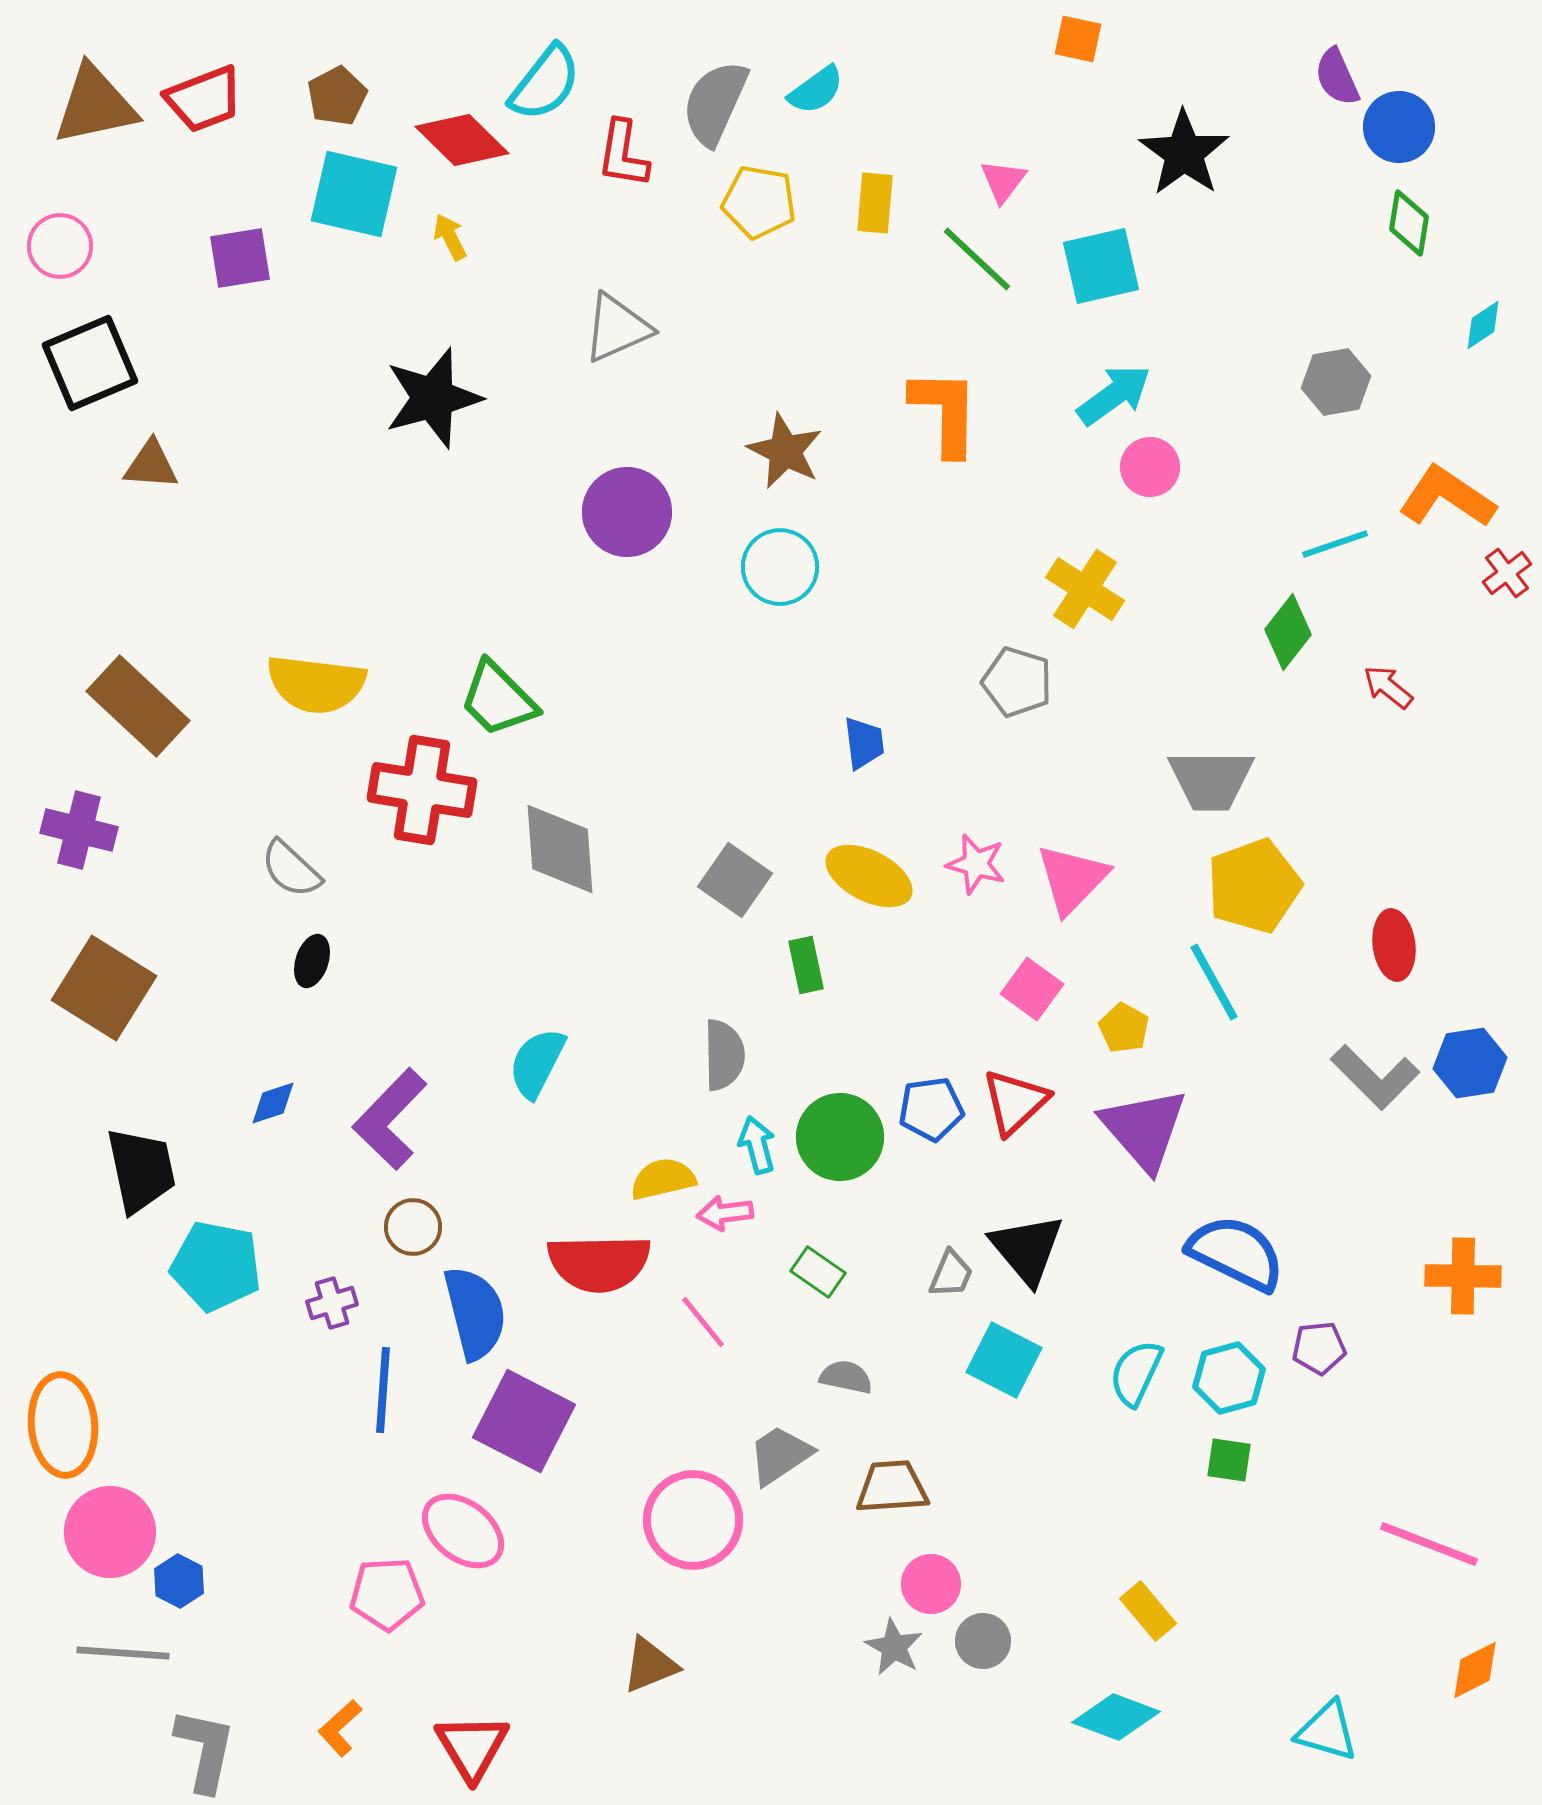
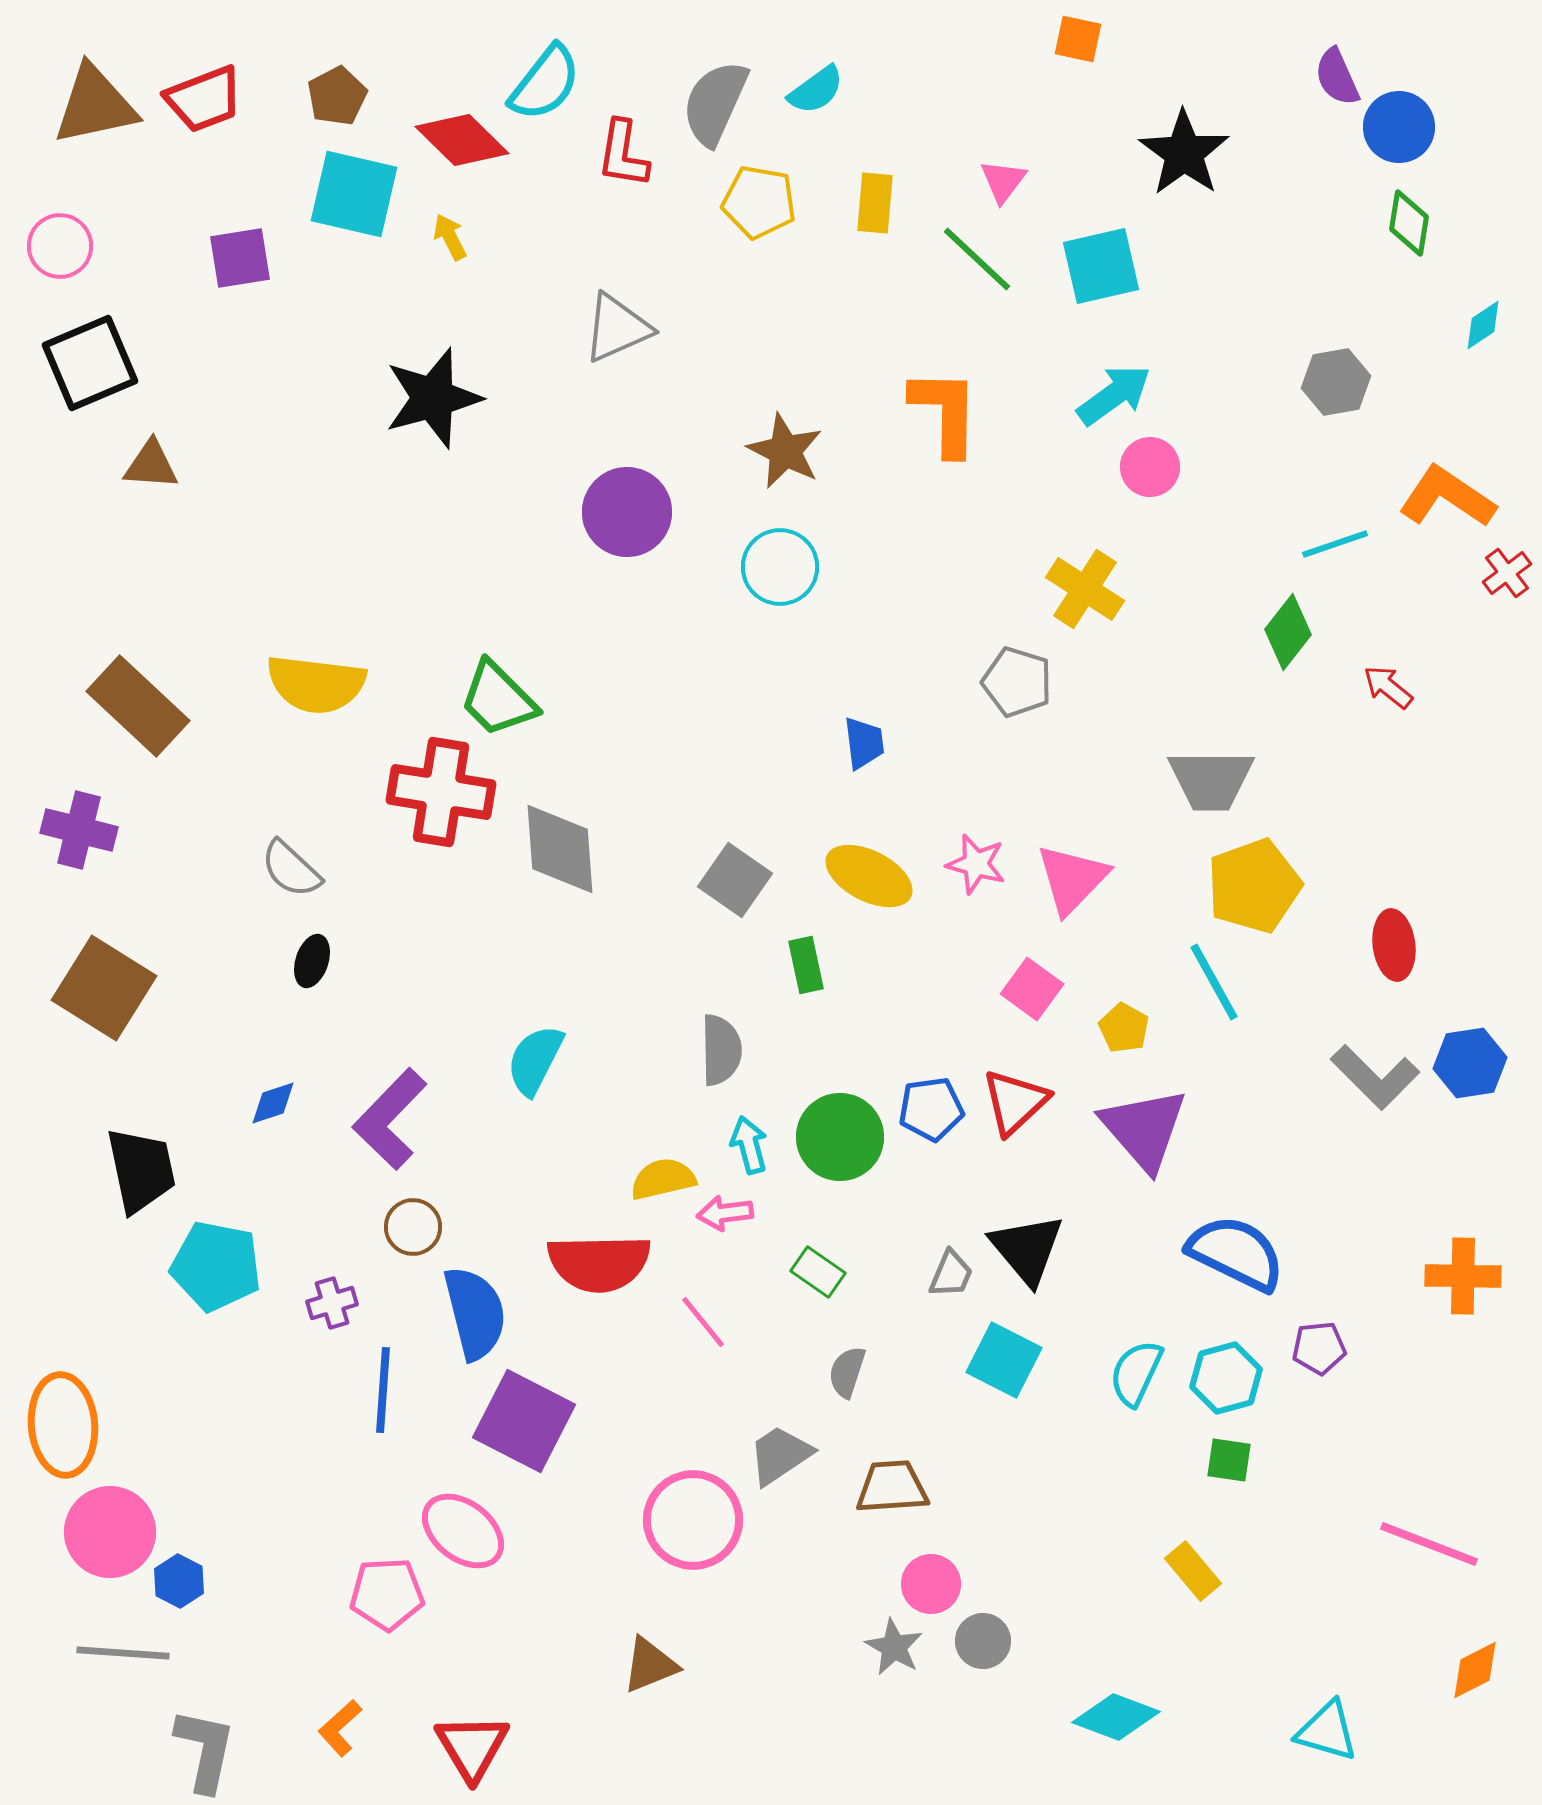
red cross at (422, 790): moved 19 px right, 2 px down
gray semicircle at (724, 1055): moved 3 px left, 5 px up
cyan semicircle at (537, 1063): moved 2 px left, 3 px up
cyan arrow at (757, 1145): moved 8 px left
gray semicircle at (846, 1377): moved 1 px right, 5 px up; rotated 84 degrees counterclockwise
cyan hexagon at (1229, 1378): moved 3 px left
yellow rectangle at (1148, 1611): moved 45 px right, 40 px up
